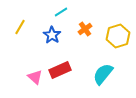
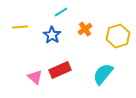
yellow line: rotated 56 degrees clockwise
